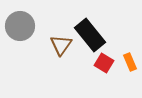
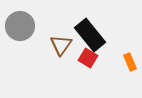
red square: moved 16 px left, 5 px up
